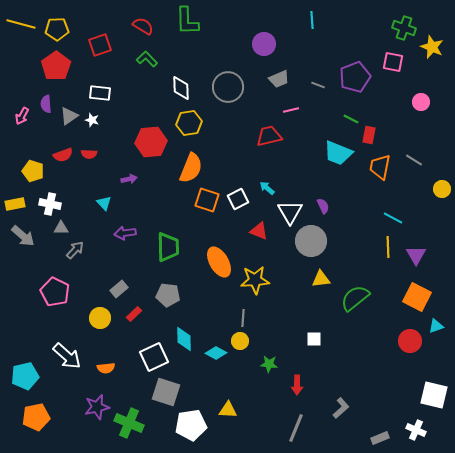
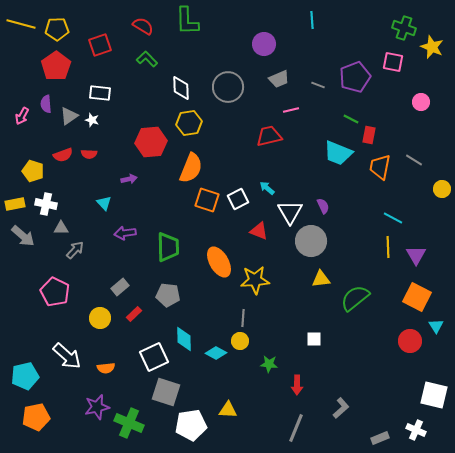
white cross at (50, 204): moved 4 px left
gray rectangle at (119, 289): moved 1 px right, 2 px up
cyan triangle at (436, 326): rotated 42 degrees counterclockwise
